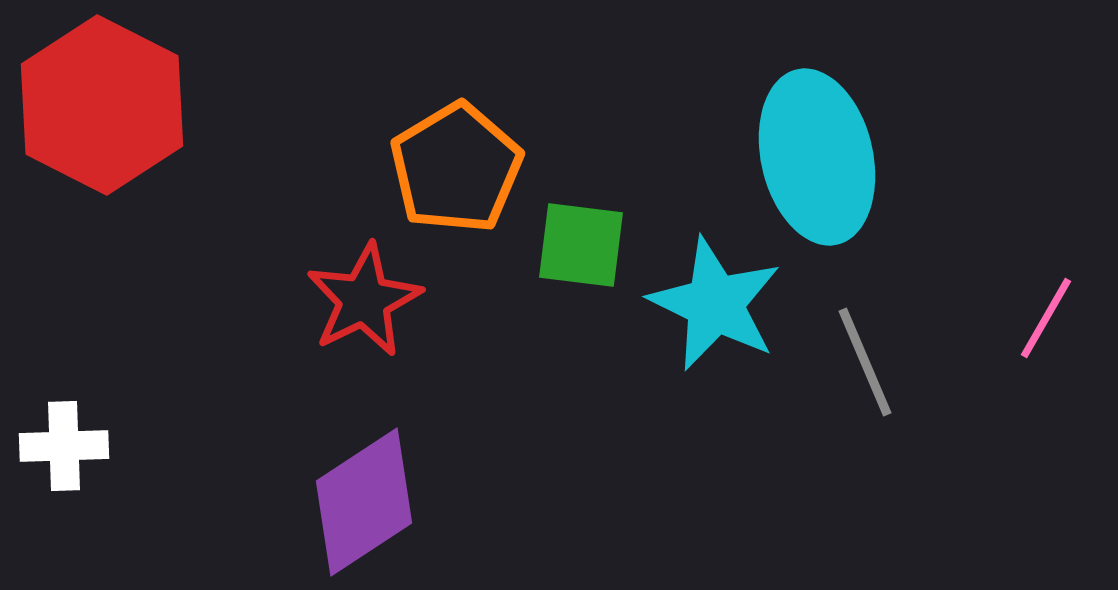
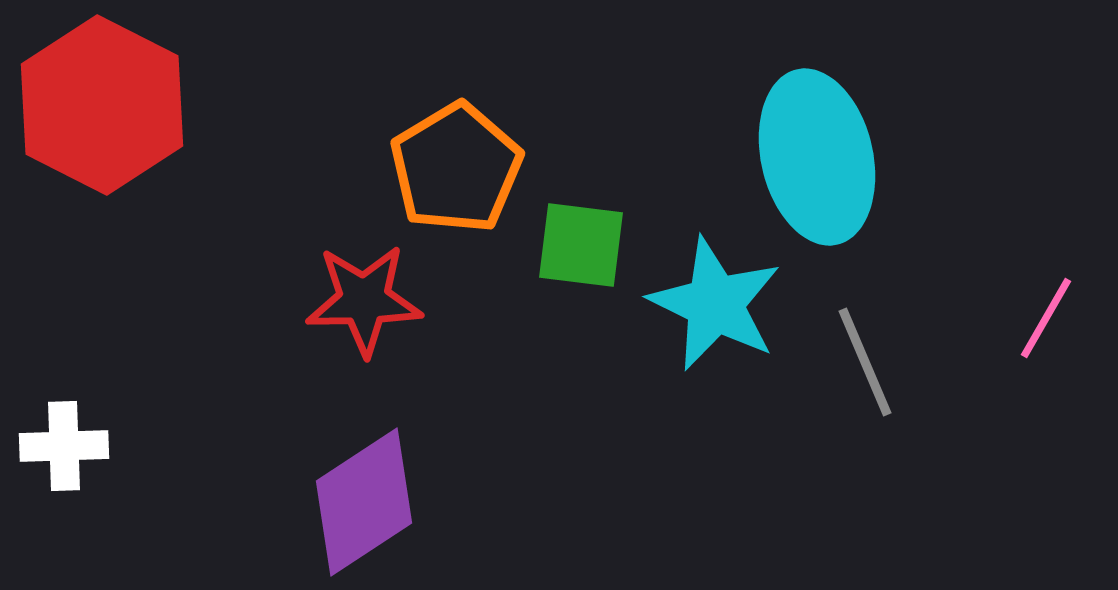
red star: rotated 25 degrees clockwise
